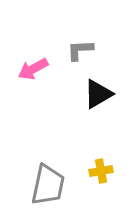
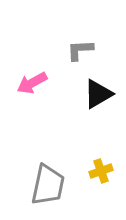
pink arrow: moved 1 px left, 14 px down
yellow cross: rotated 10 degrees counterclockwise
